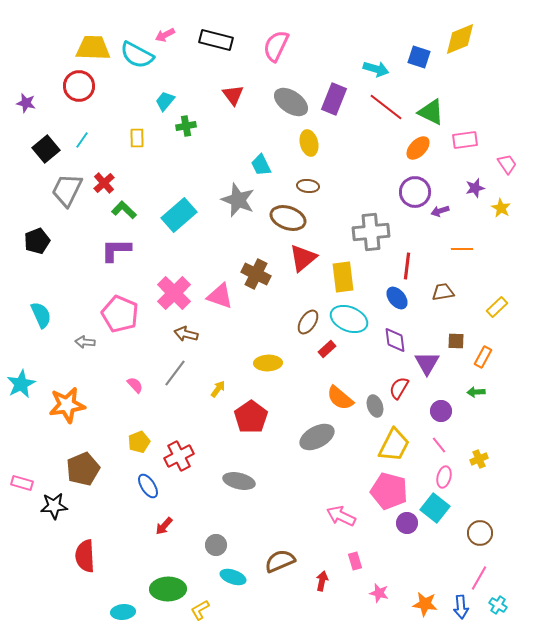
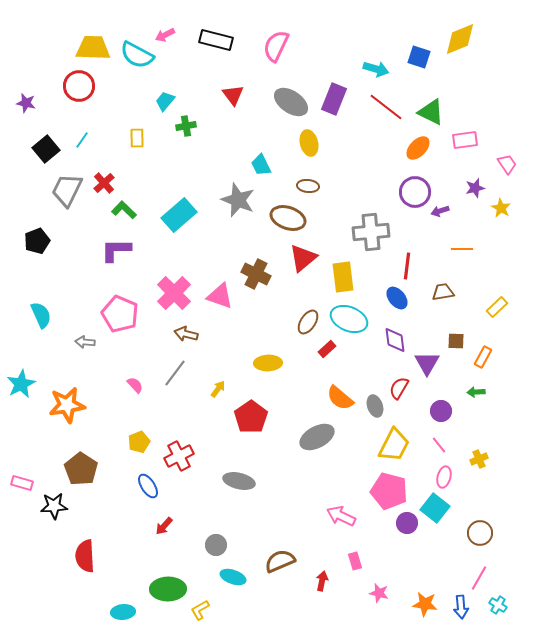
brown pentagon at (83, 469): moved 2 px left; rotated 16 degrees counterclockwise
